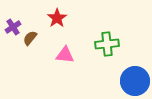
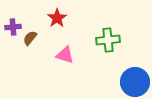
purple cross: rotated 28 degrees clockwise
green cross: moved 1 px right, 4 px up
pink triangle: rotated 12 degrees clockwise
blue circle: moved 1 px down
